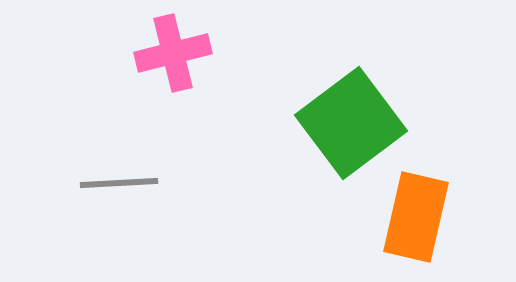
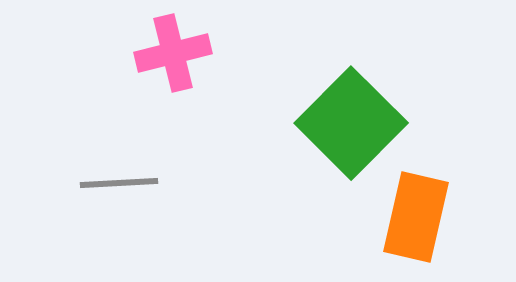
green square: rotated 8 degrees counterclockwise
